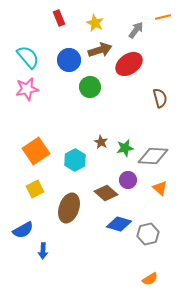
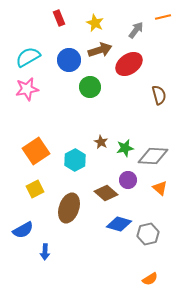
cyan semicircle: rotated 80 degrees counterclockwise
brown semicircle: moved 1 px left, 3 px up
blue arrow: moved 2 px right, 1 px down
